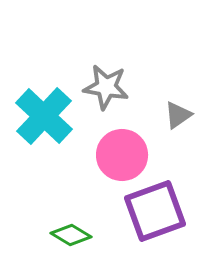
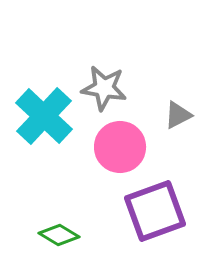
gray star: moved 2 px left, 1 px down
gray triangle: rotated 8 degrees clockwise
pink circle: moved 2 px left, 8 px up
green diamond: moved 12 px left
